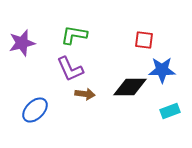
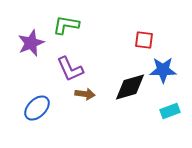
green L-shape: moved 8 px left, 10 px up
purple star: moved 9 px right; rotated 8 degrees counterclockwise
blue star: moved 1 px right
black diamond: rotated 16 degrees counterclockwise
blue ellipse: moved 2 px right, 2 px up
